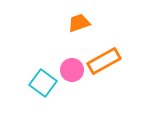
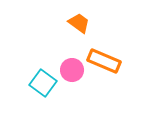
orange trapezoid: rotated 55 degrees clockwise
orange rectangle: rotated 52 degrees clockwise
